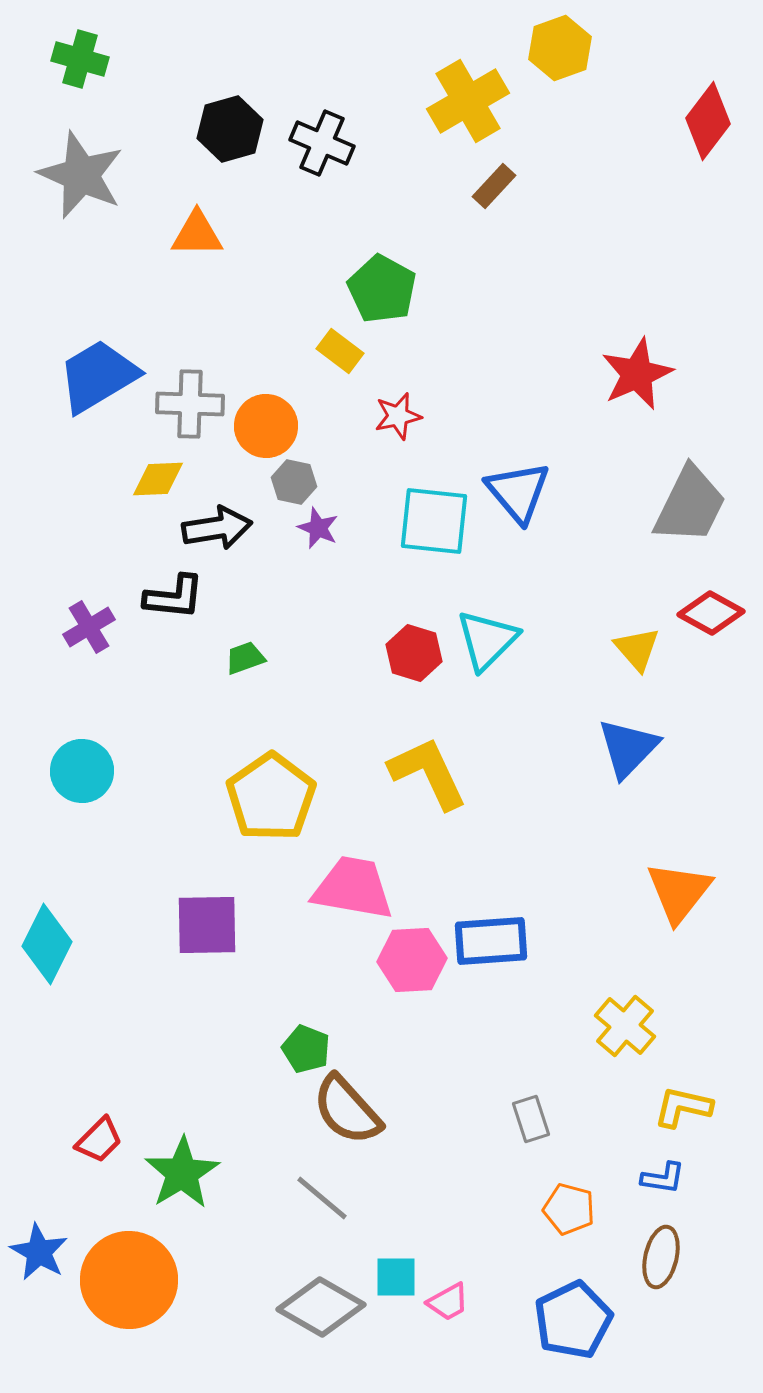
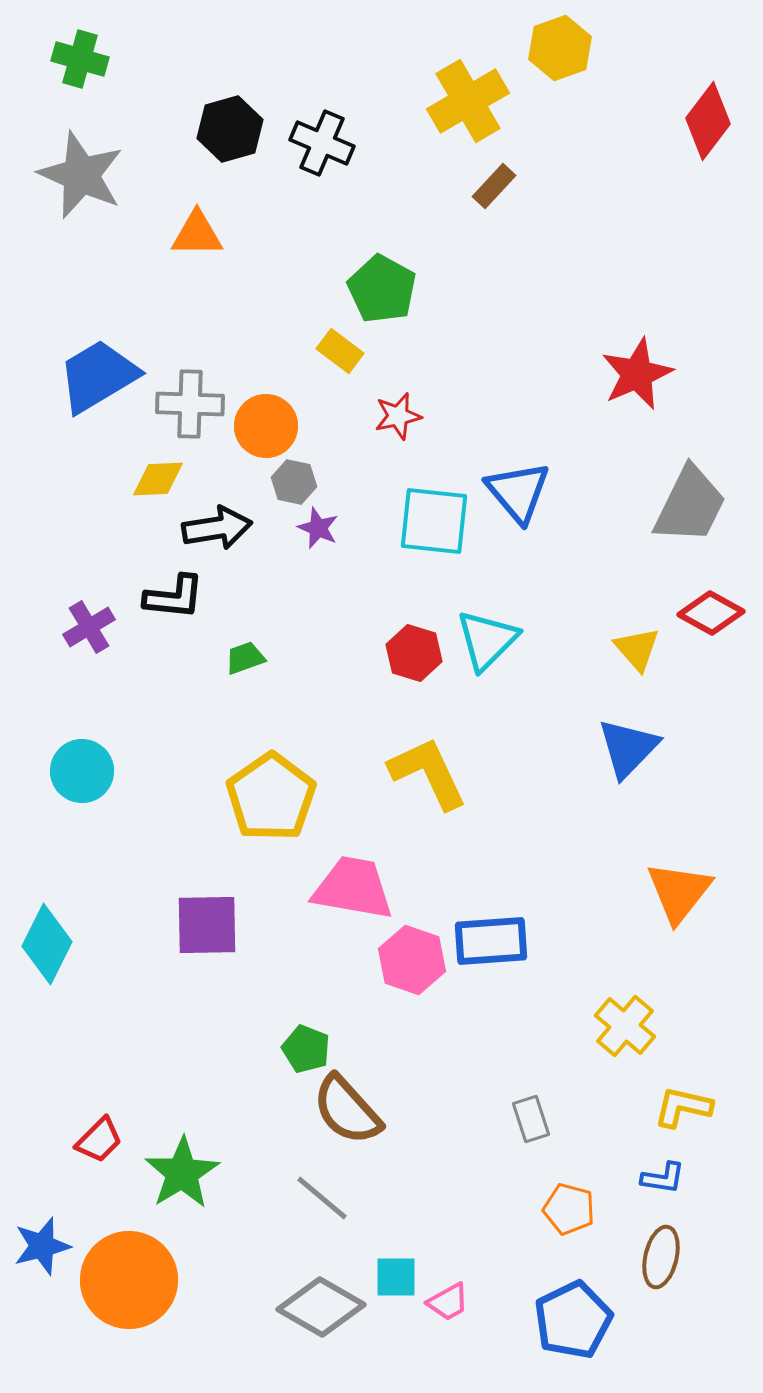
pink hexagon at (412, 960): rotated 22 degrees clockwise
blue star at (39, 1252): moved 3 px right, 6 px up; rotated 28 degrees clockwise
